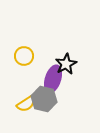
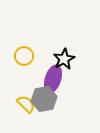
black star: moved 2 px left, 5 px up
gray hexagon: rotated 25 degrees counterclockwise
yellow semicircle: rotated 102 degrees counterclockwise
